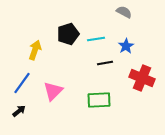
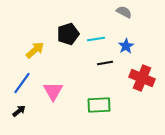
yellow arrow: rotated 30 degrees clockwise
pink triangle: rotated 15 degrees counterclockwise
green rectangle: moved 5 px down
